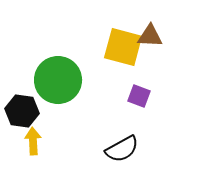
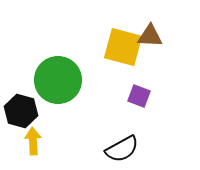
black hexagon: moved 1 px left; rotated 8 degrees clockwise
